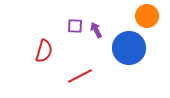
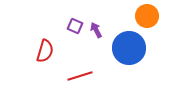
purple square: rotated 21 degrees clockwise
red semicircle: moved 1 px right
red line: rotated 10 degrees clockwise
